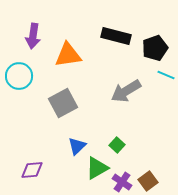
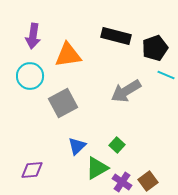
cyan circle: moved 11 px right
